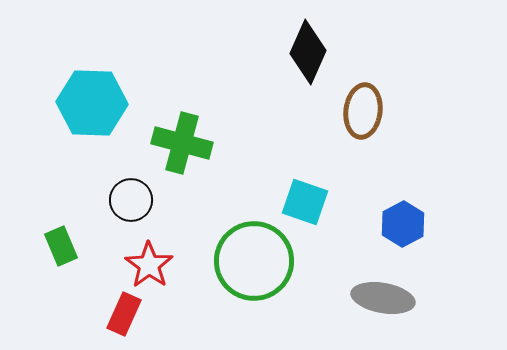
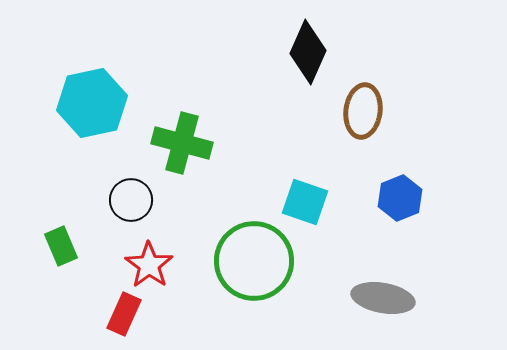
cyan hexagon: rotated 14 degrees counterclockwise
blue hexagon: moved 3 px left, 26 px up; rotated 6 degrees clockwise
